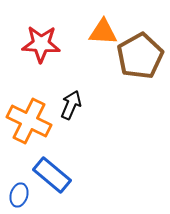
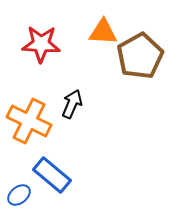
black arrow: moved 1 px right, 1 px up
blue ellipse: rotated 35 degrees clockwise
